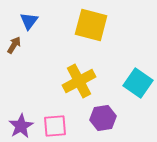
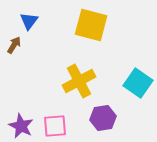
purple star: rotated 15 degrees counterclockwise
